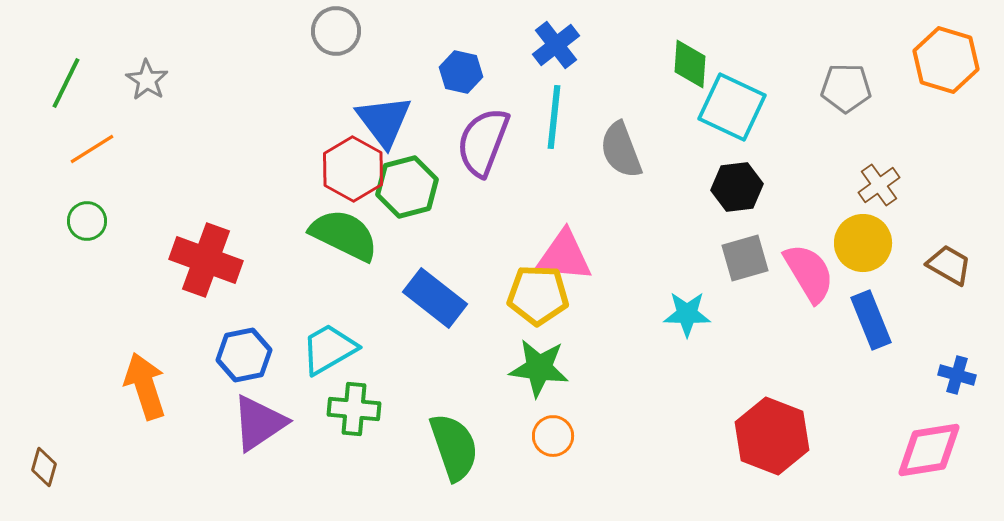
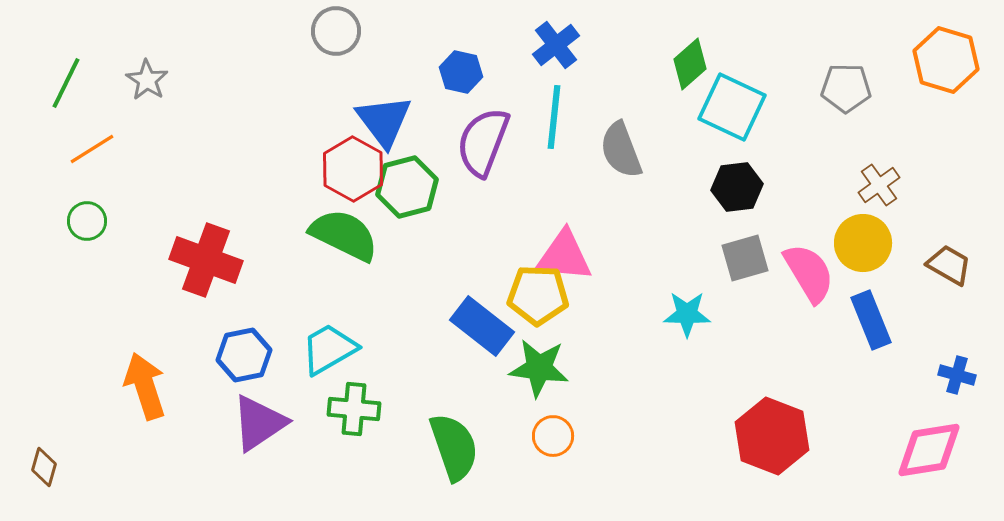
green diamond at (690, 64): rotated 45 degrees clockwise
blue rectangle at (435, 298): moved 47 px right, 28 px down
